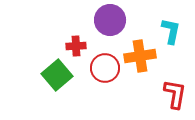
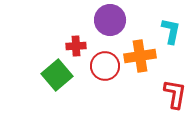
red circle: moved 2 px up
